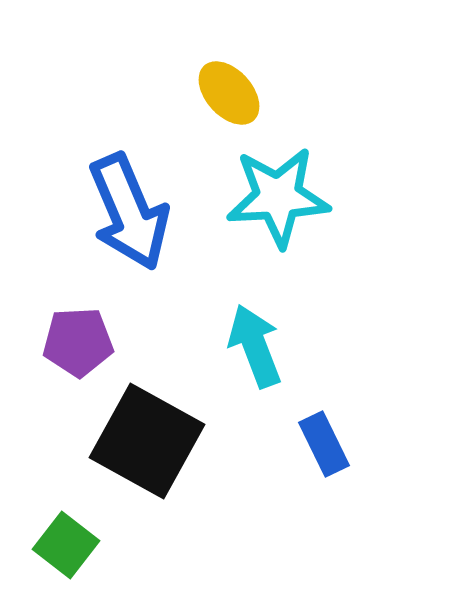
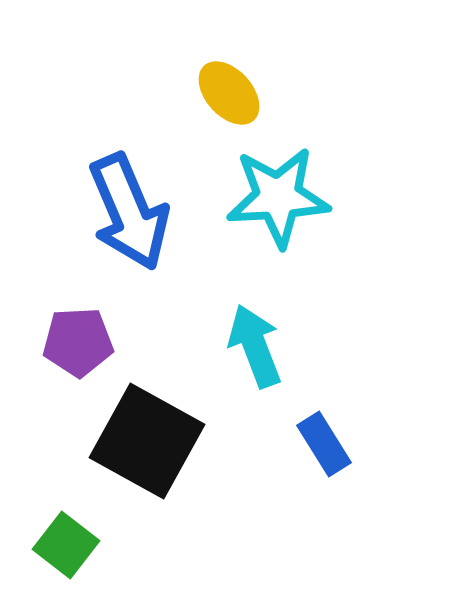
blue rectangle: rotated 6 degrees counterclockwise
